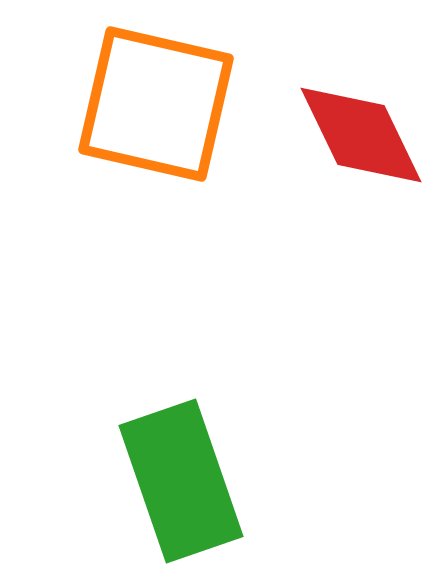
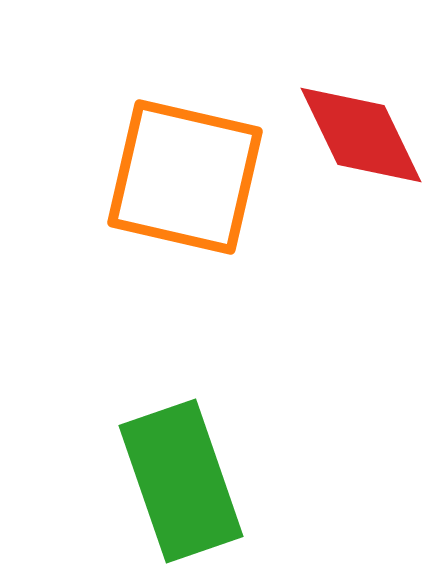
orange square: moved 29 px right, 73 px down
